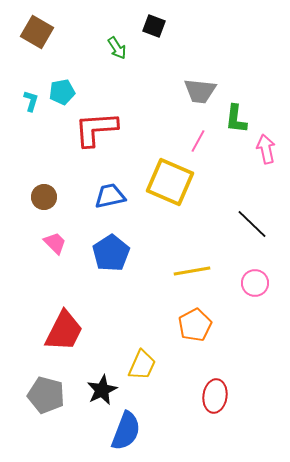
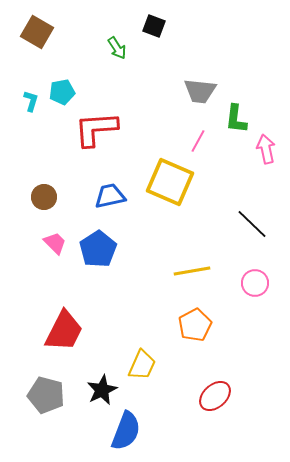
blue pentagon: moved 13 px left, 4 px up
red ellipse: rotated 40 degrees clockwise
